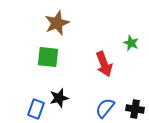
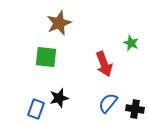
brown star: moved 2 px right
green square: moved 2 px left
blue semicircle: moved 3 px right, 5 px up
